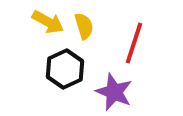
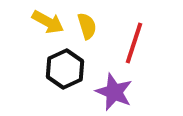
yellow semicircle: moved 3 px right
